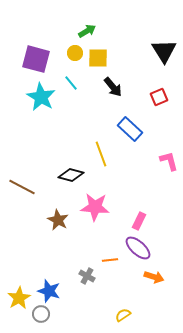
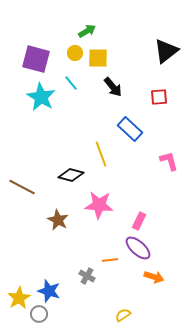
black triangle: moved 2 px right; rotated 24 degrees clockwise
red square: rotated 18 degrees clockwise
pink star: moved 4 px right, 2 px up
gray circle: moved 2 px left
